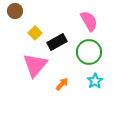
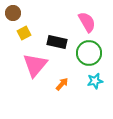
brown circle: moved 2 px left, 2 px down
pink semicircle: moved 2 px left, 1 px down
yellow square: moved 11 px left; rotated 16 degrees clockwise
black rectangle: rotated 42 degrees clockwise
green circle: moved 1 px down
cyan star: rotated 21 degrees clockwise
